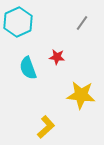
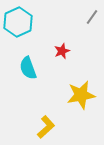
gray line: moved 10 px right, 6 px up
red star: moved 5 px right, 6 px up; rotated 28 degrees counterclockwise
yellow star: rotated 16 degrees counterclockwise
